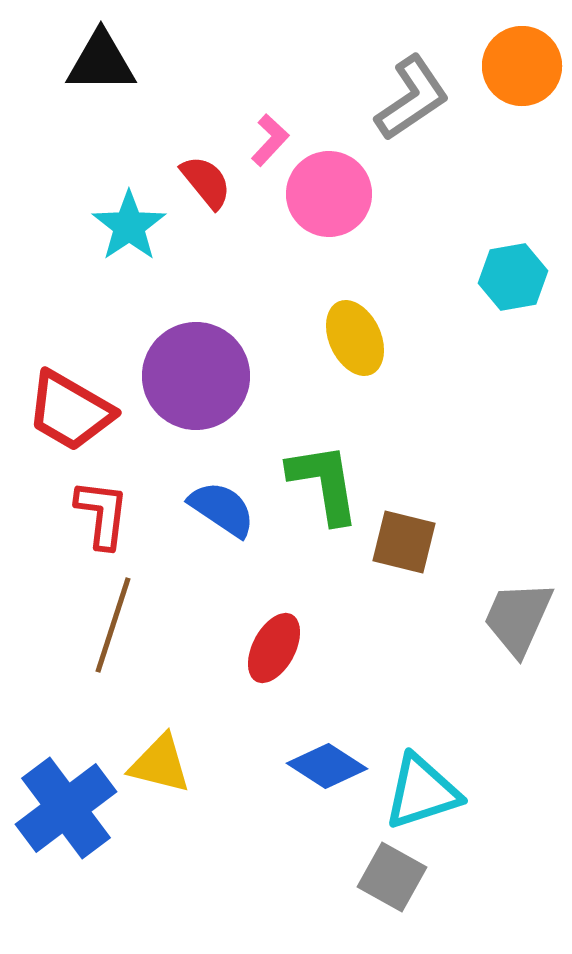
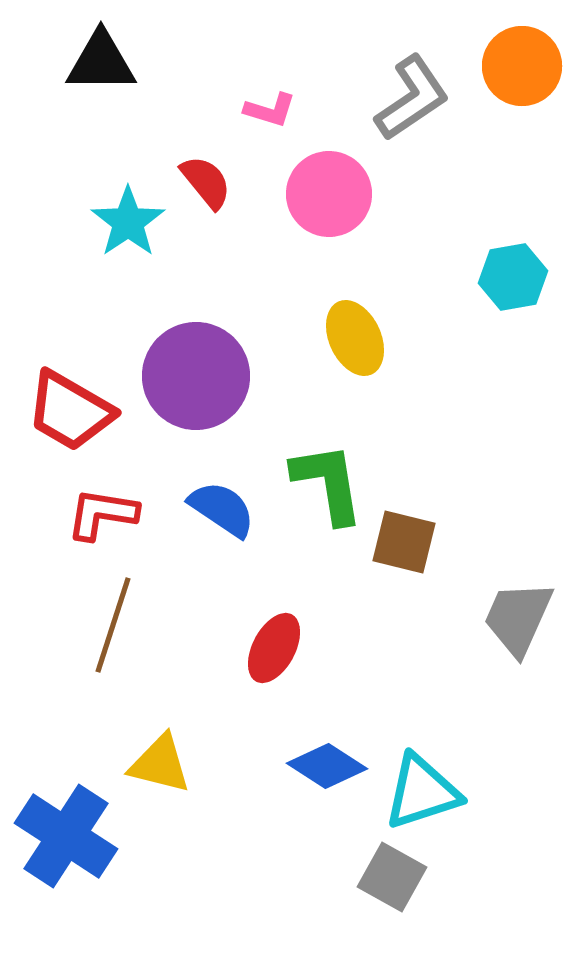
pink L-shape: moved 30 px up; rotated 64 degrees clockwise
cyan star: moved 1 px left, 4 px up
green L-shape: moved 4 px right
red L-shape: rotated 88 degrees counterclockwise
blue cross: moved 28 px down; rotated 20 degrees counterclockwise
